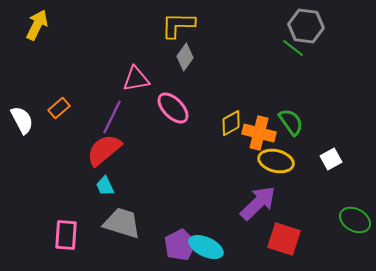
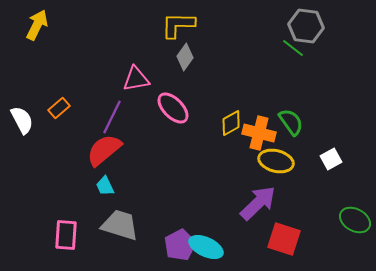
gray trapezoid: moved 2 px left, 2 px down
